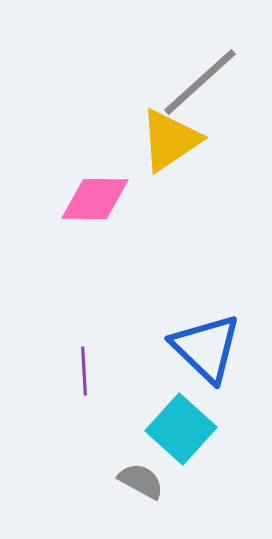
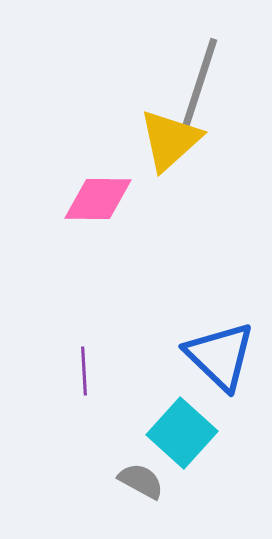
gray line: rotated 30 degrees counterclockwise
yellow triangle: rotated 8 degrees counterclockwise
pink diamond: moved 3 px right
blue triangle: moved 14 px right, 8 px down
cyan square: moved 1 px right, 4 px down
